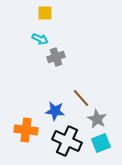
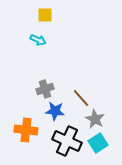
yellow square: moved 2 px down
cyan arrow: moved 2 px left, 1 px down
gray cross: moved 11 px left, 32 px down
gray star: moved 2 px left
cyan square: moved 3 px left; rotated 12 degrees counterclockwise
